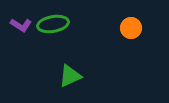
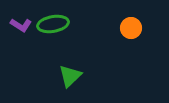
green triangle: rotated 20 degrees counterclockwise
